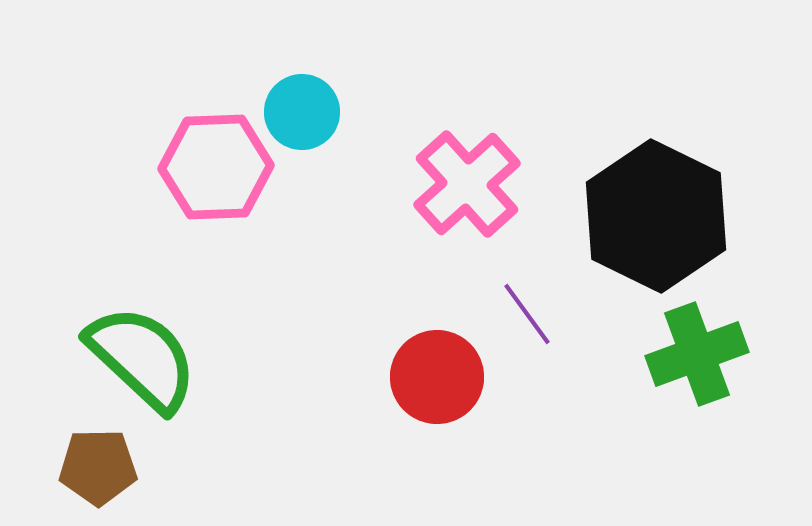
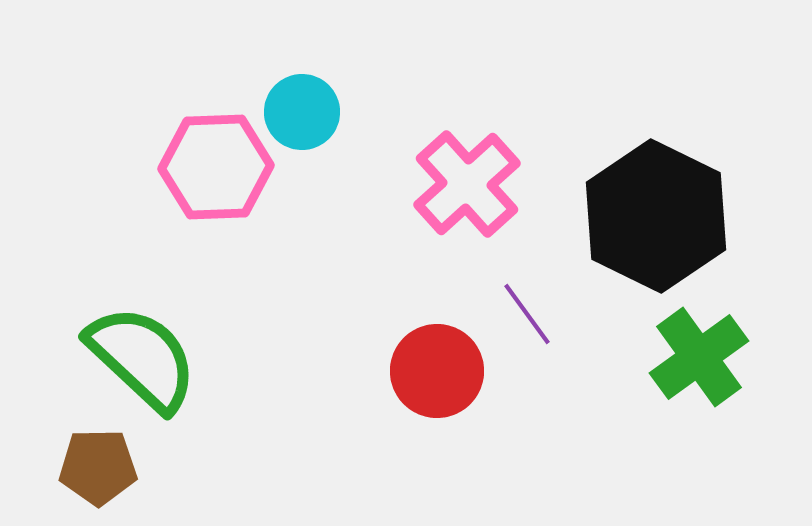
green cross: moved 2 px right, 3 px down; rotated 16 degrees counterclockwise
red circle: moved 6 px up
